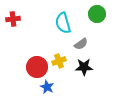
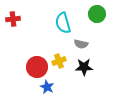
gray semicircle: rotated 48 degrees clockwise
